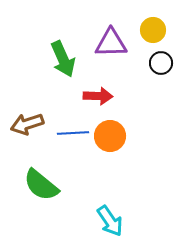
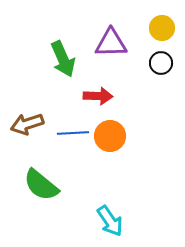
yellow circle: moved 9 px right, 2 px up
